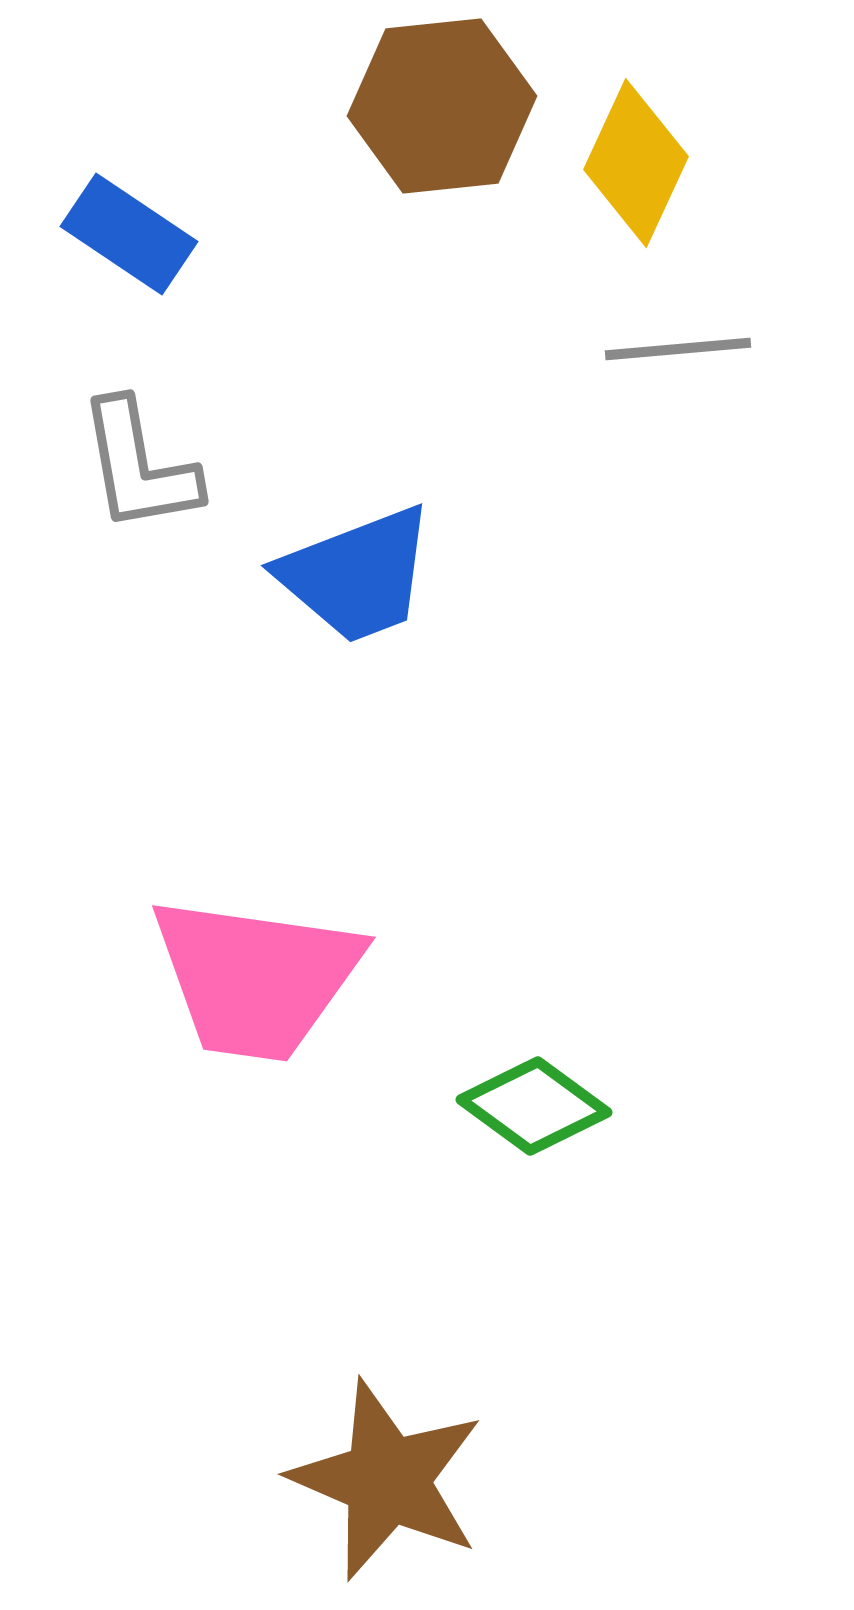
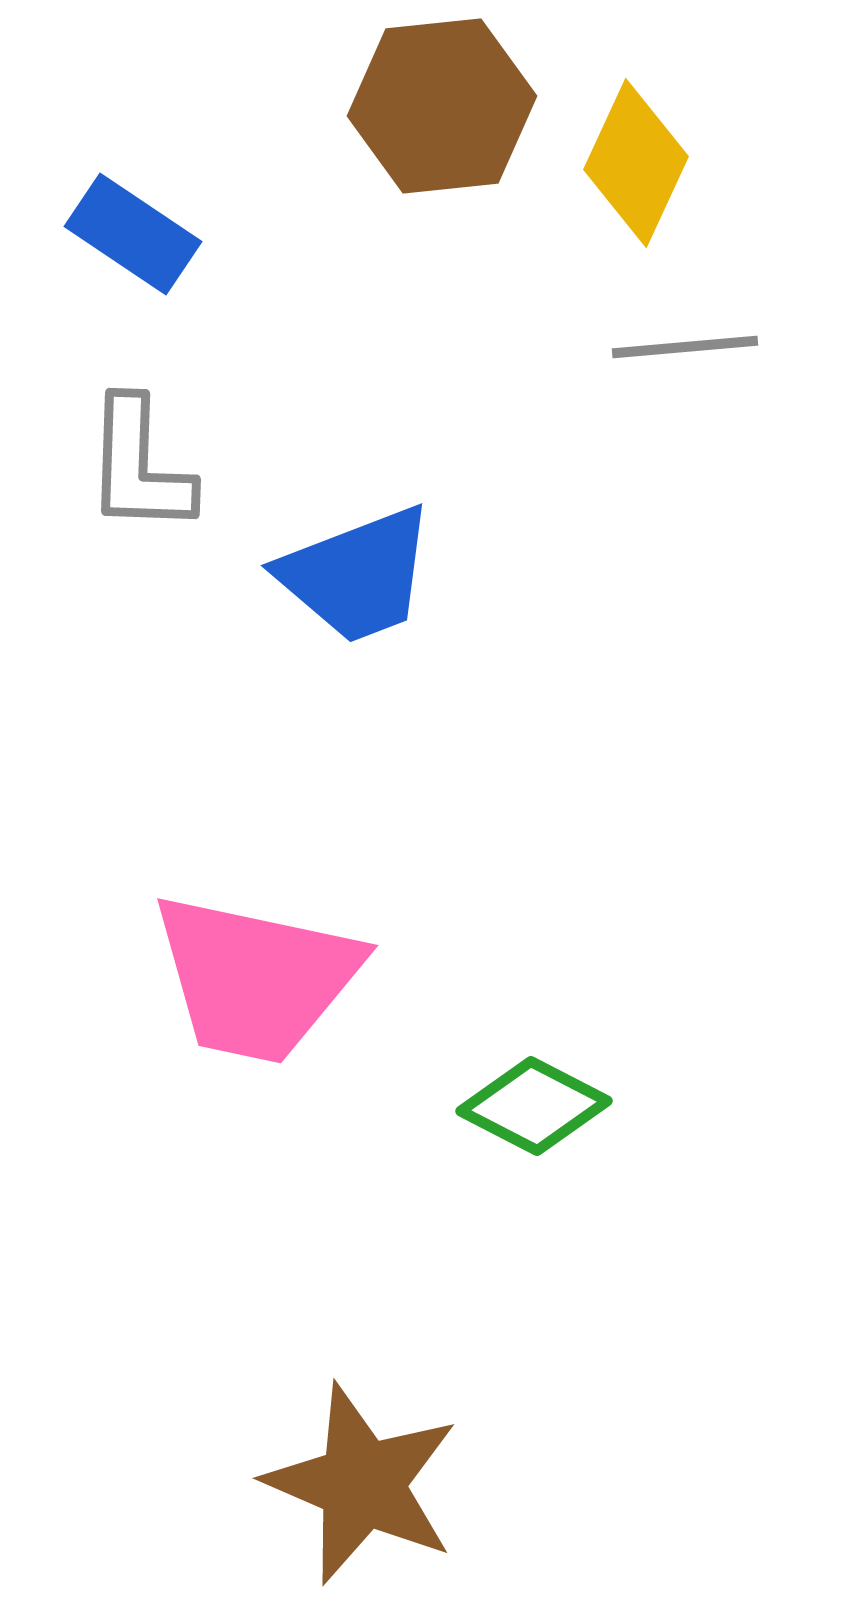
blue rectangle: moved 4 px right
gray line: moved 7 px right, 2 px up
gray L-shape: rotated 12 degrees clockwise
pink trapezoid: rotated 4 degrees clockwise
green diamond: rotated 9 degrees counterclockwise
brown star: moved 25 px left, 4 px down
